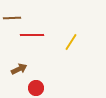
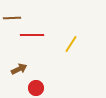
yellow line: moved 2 px down
